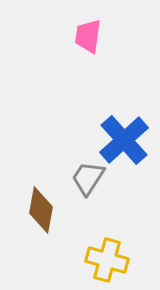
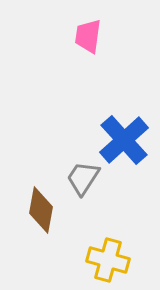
gray trapezoid: moved 5 px left
yellow cross: moved 1 px right
